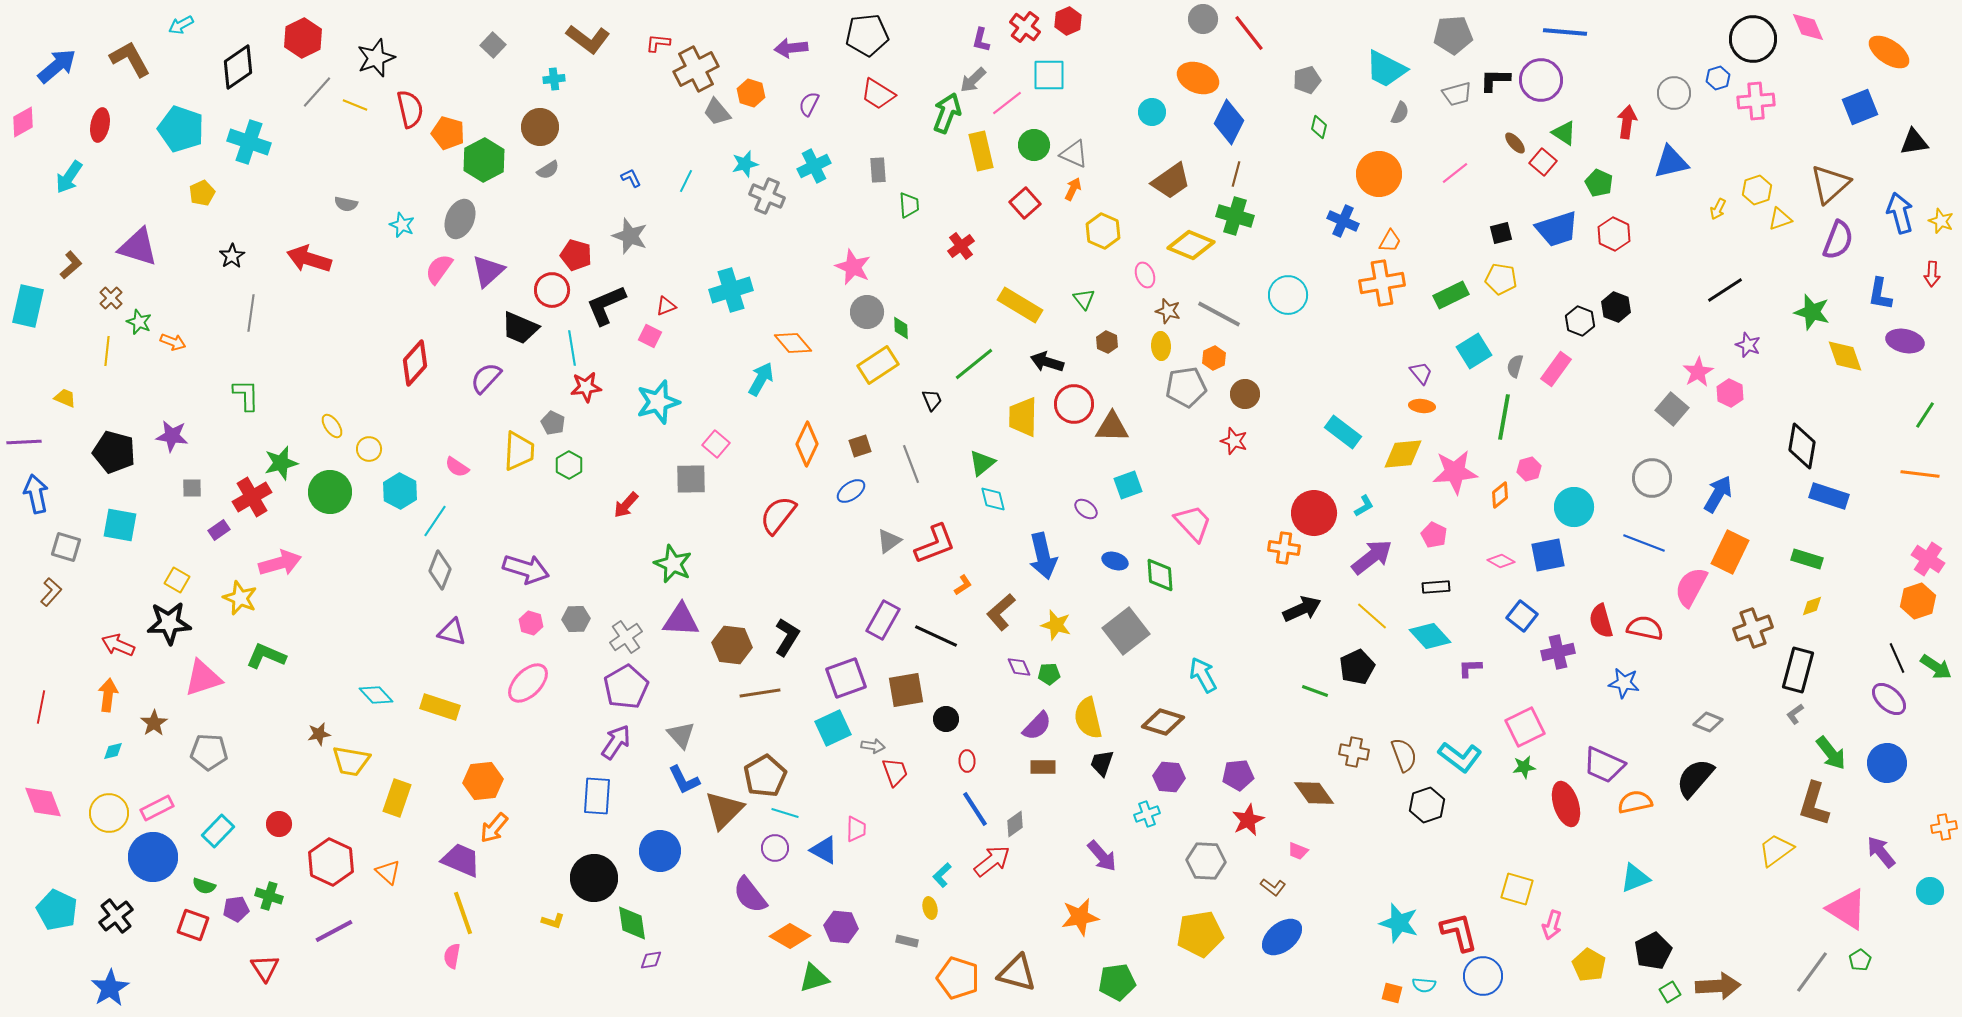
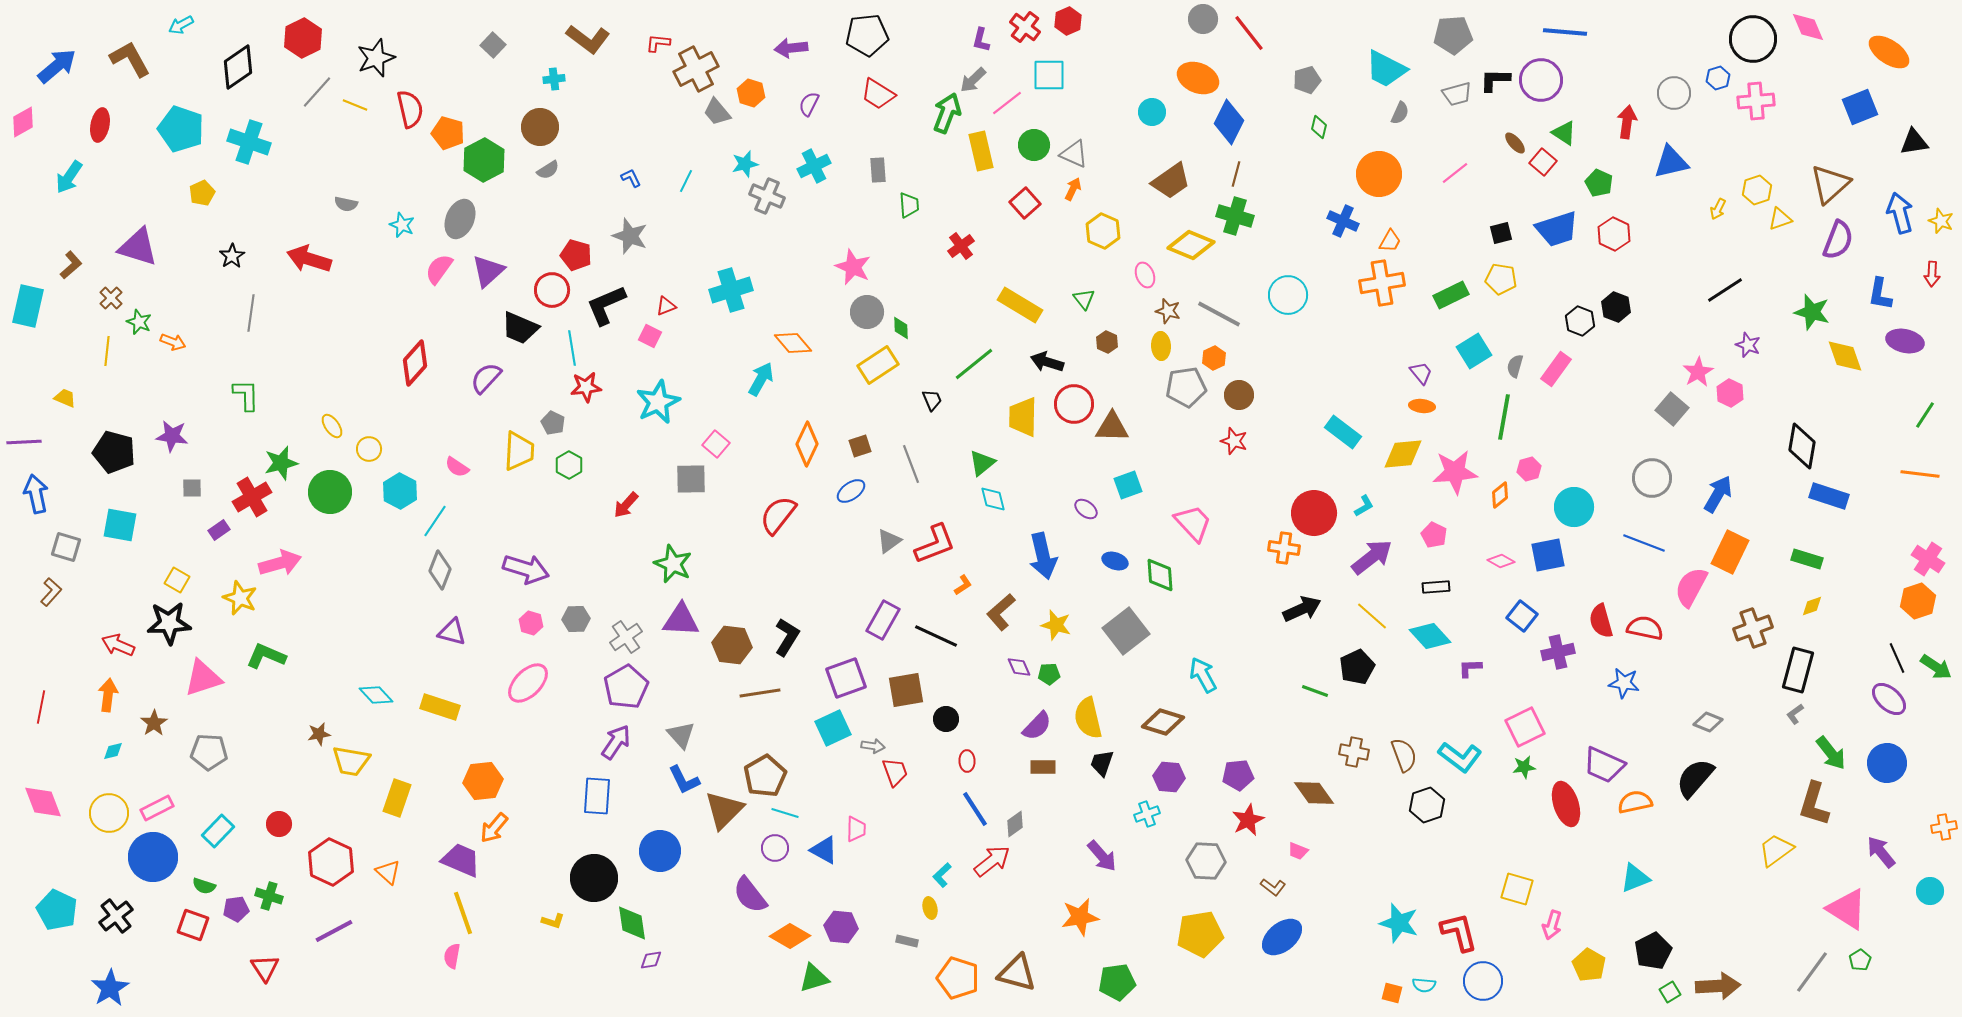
brown circle at (1245, 394): moved 6 px left, 1 px down
cyan star at (658, 402): rotated 9 degrees counterclockwise
blue circle at (1483, 976): moved 5 px down
